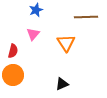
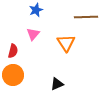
black triangle: moved 5 px left
